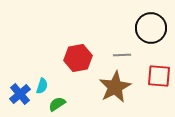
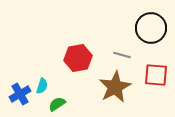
gray line: rotated 18 degrees clockwise
red square: moved 3 px left, 1 px up
blue cross: rotated 10 degrees clockwise
